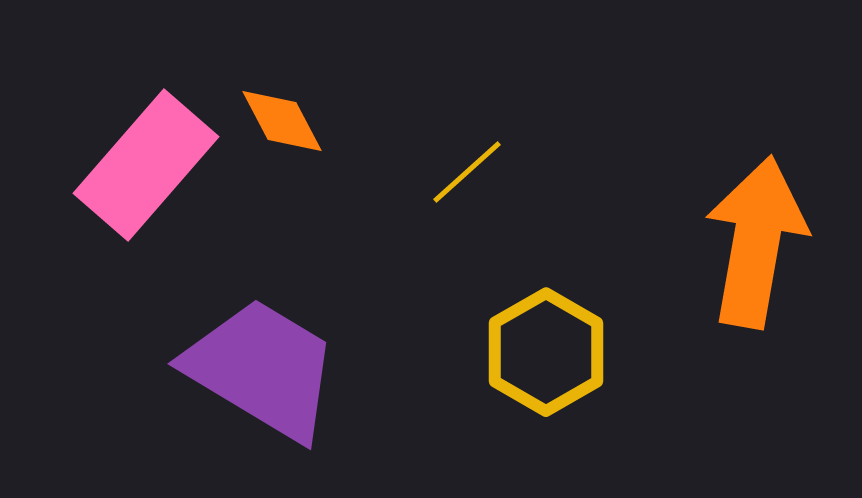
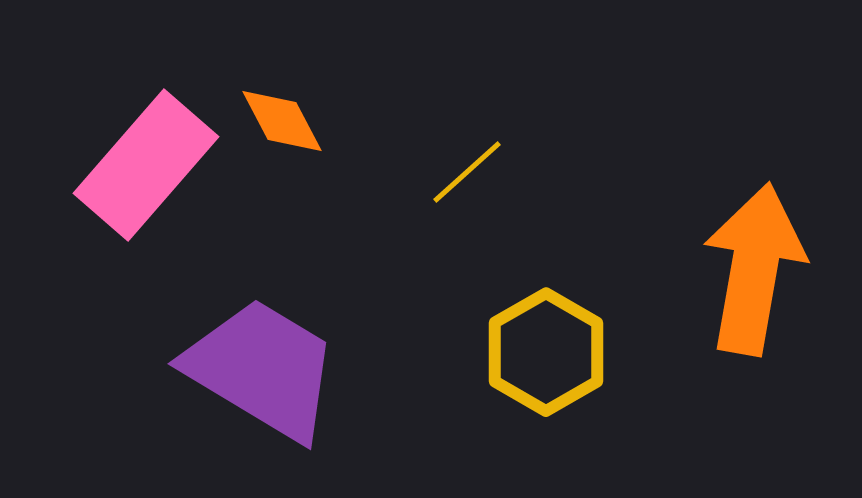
orange arrow: moved 2 px left, 27 px down
